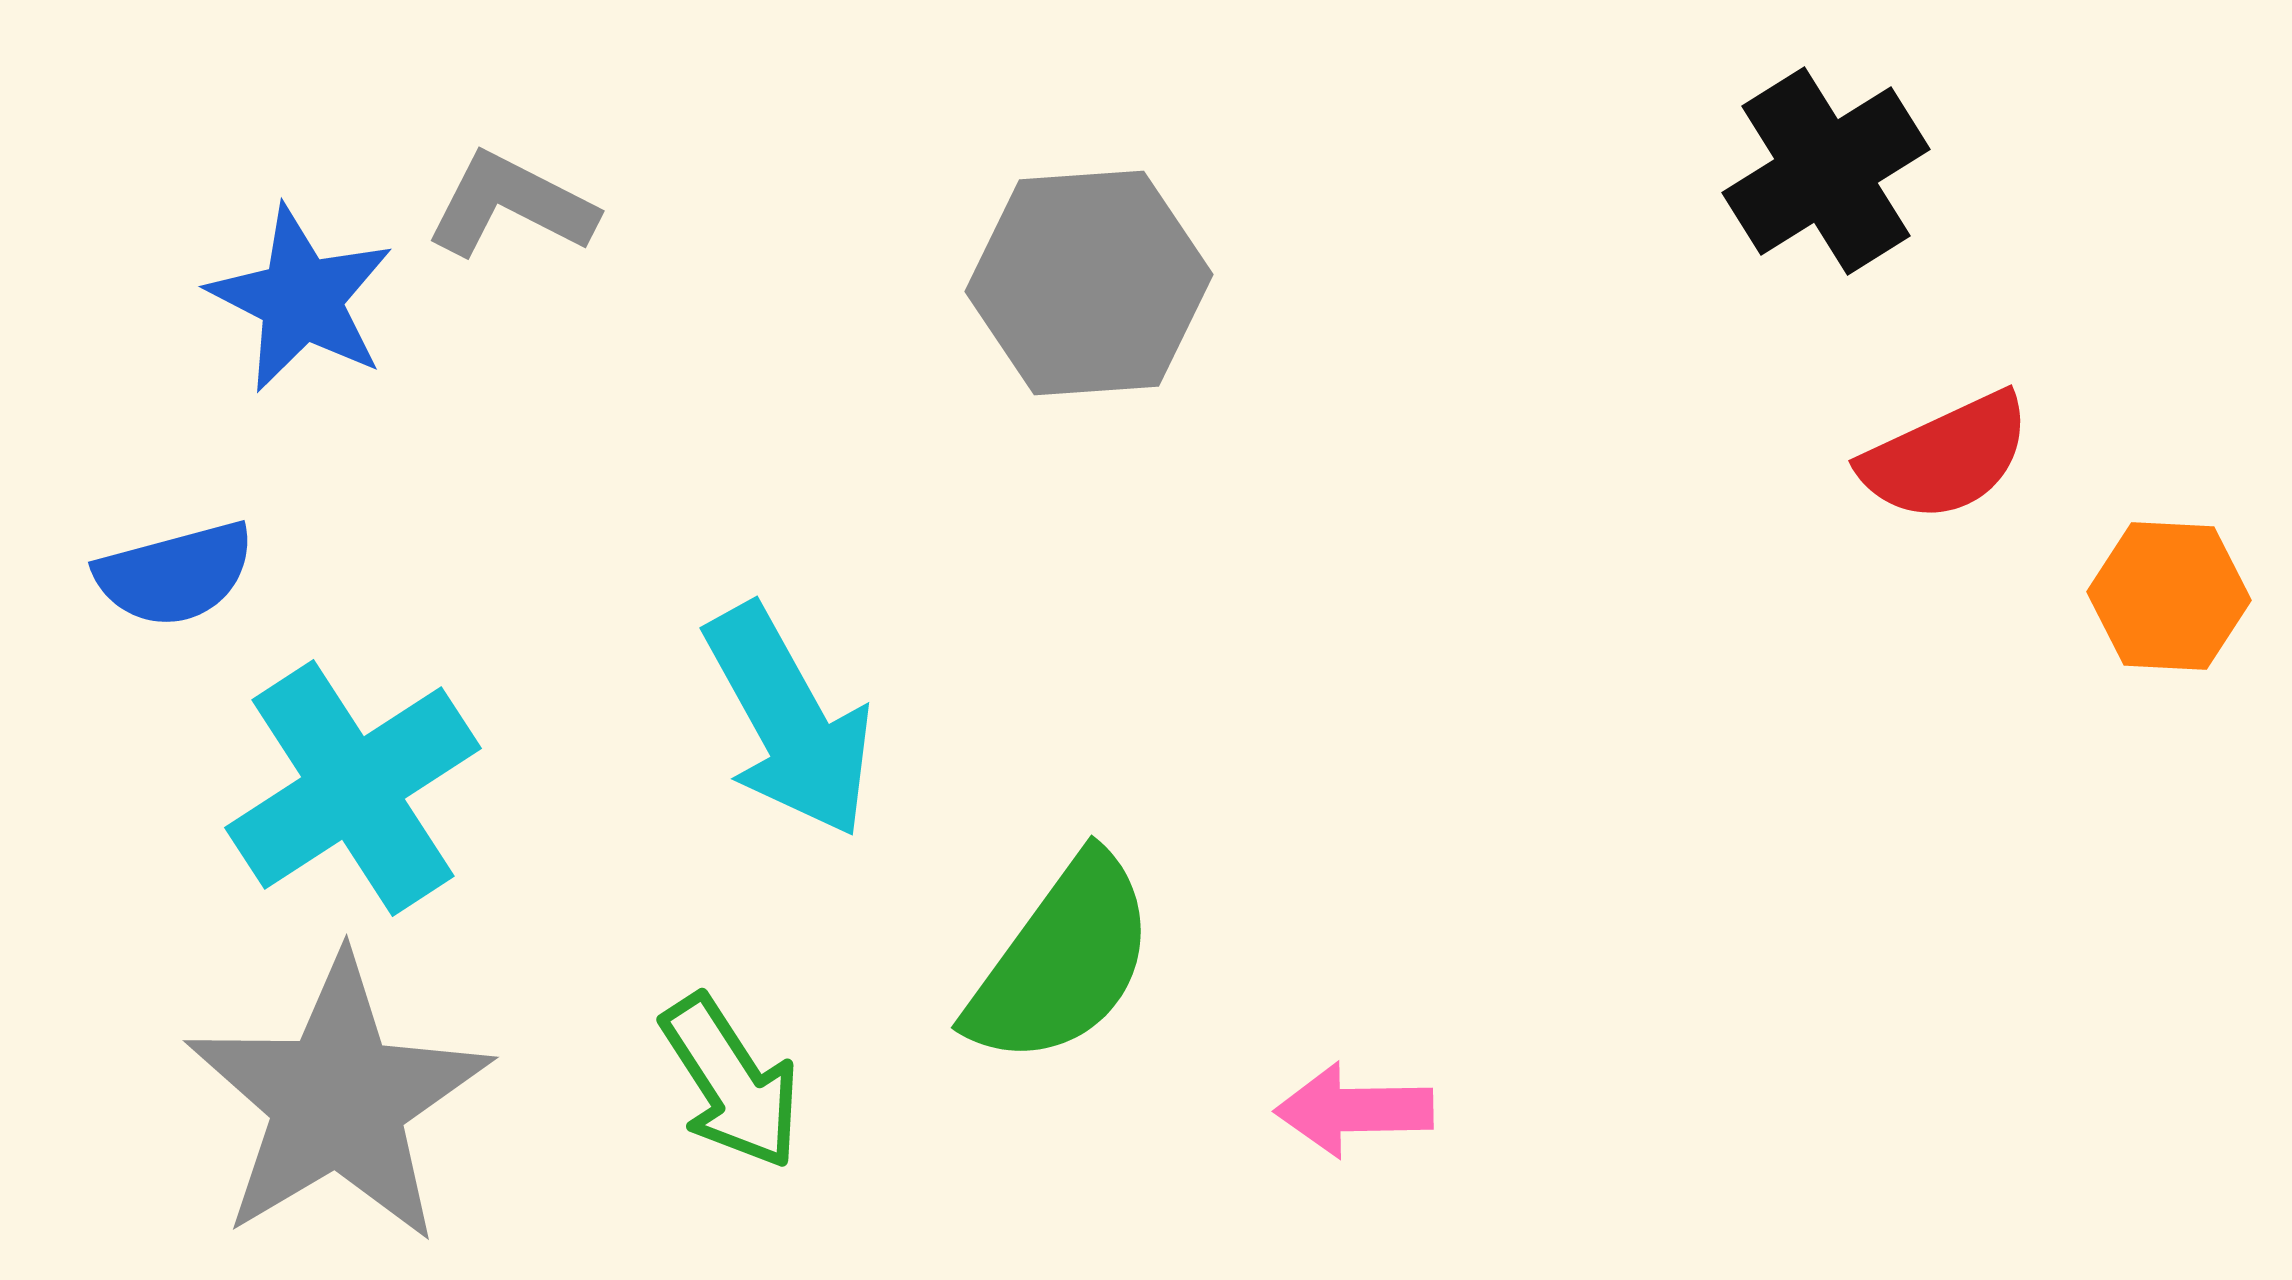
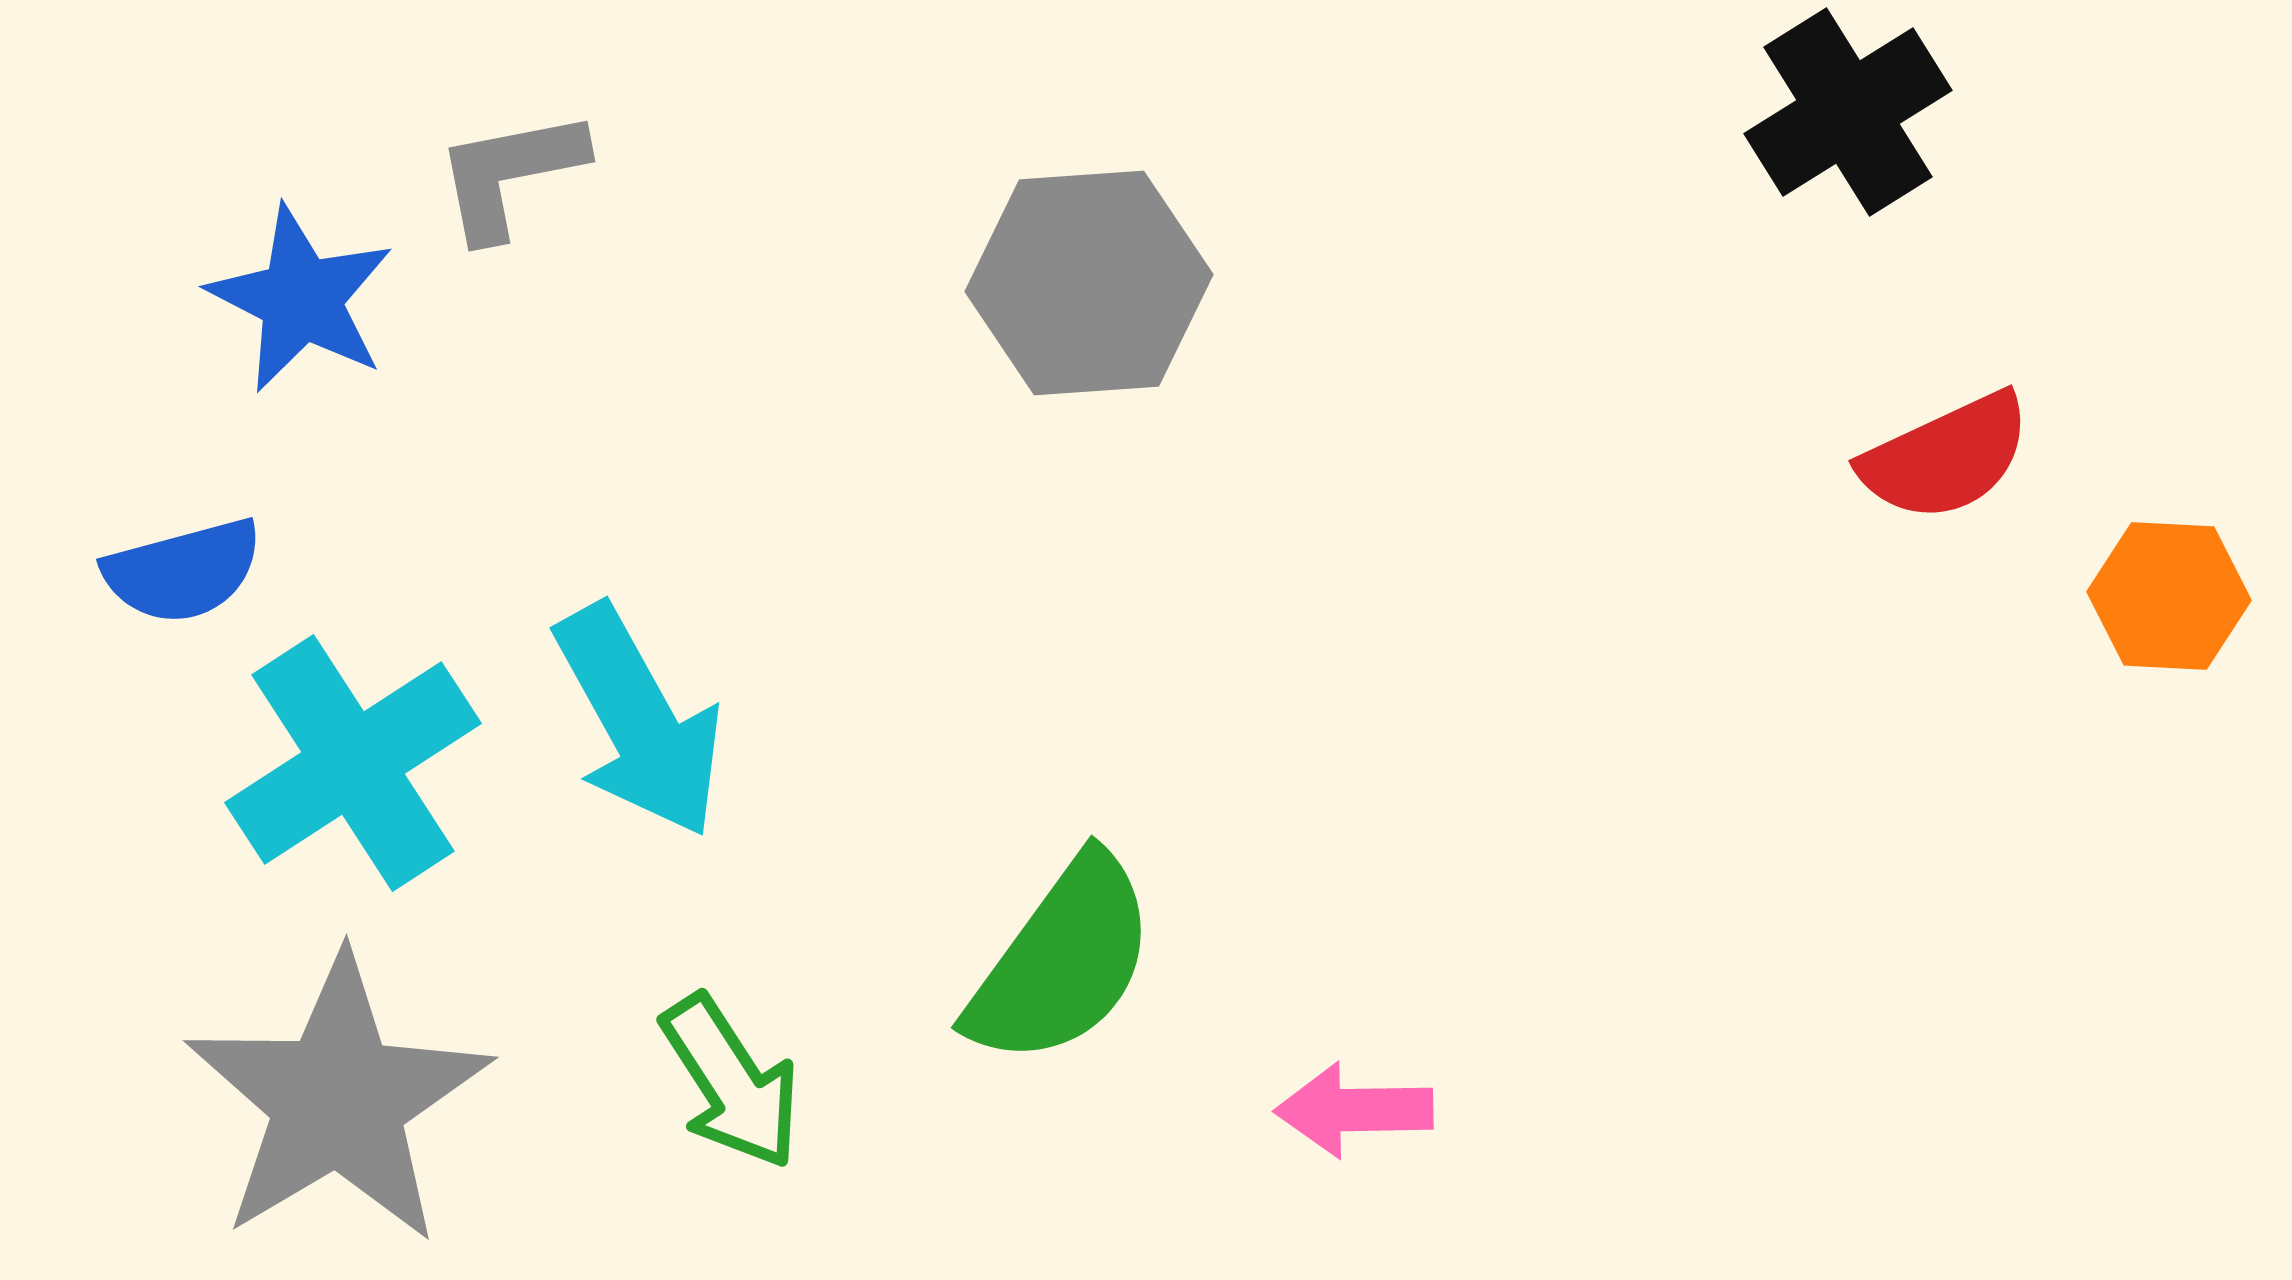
black cross: moved 22 px right, 59 px up
gray L-shape: moved 1 px left, 31 px up; rotated 38 degrees counterclockwise
blue semicircle: moved 8 px right, 3 px up
cyan arrow: moved 150 px left
cyan cross: moved 25 px up
